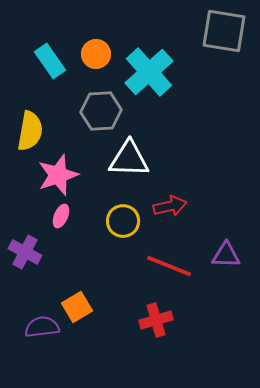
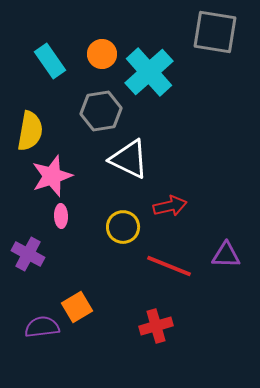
gray square: moved 9 px left, 1 px down
orange circle: moved 6 px right
gray hexagon: rotated 6 degrees counterclockwise
white triangle: rotated 24 degrees clockwise
pink star: moved 6 px left, 1 px down
pink ellipse: rotated 25 degrees counterclockwise
yellow circle: moved 6 px down
purple cross: moved 3 px right, 2 px down
red cross: moved 6 px down
